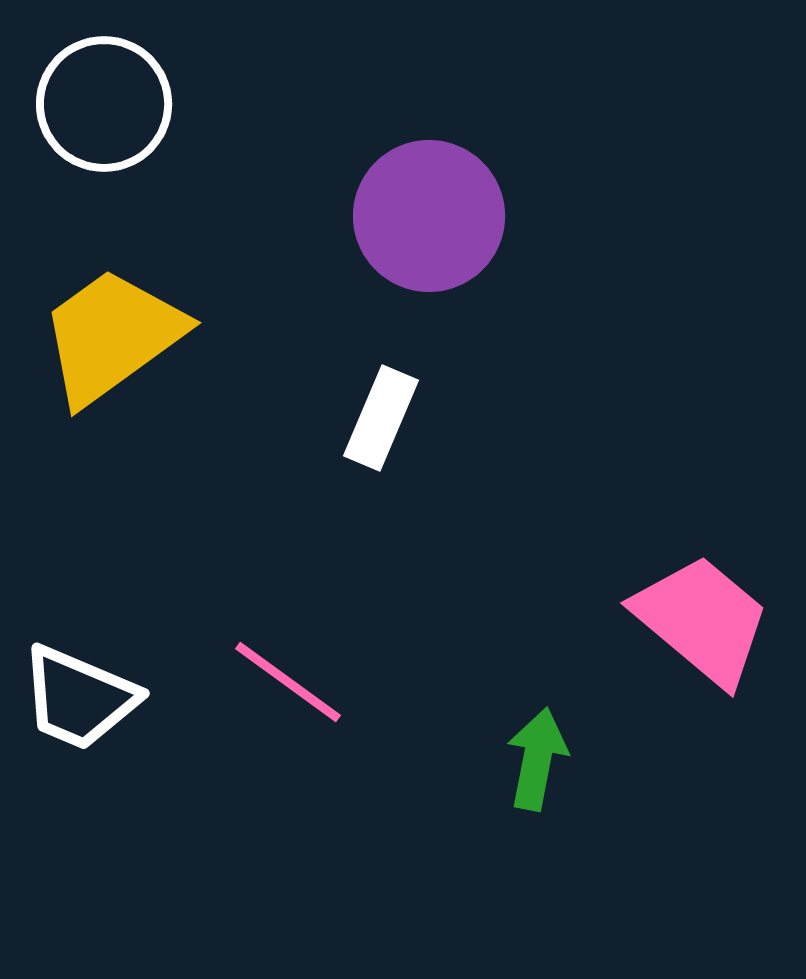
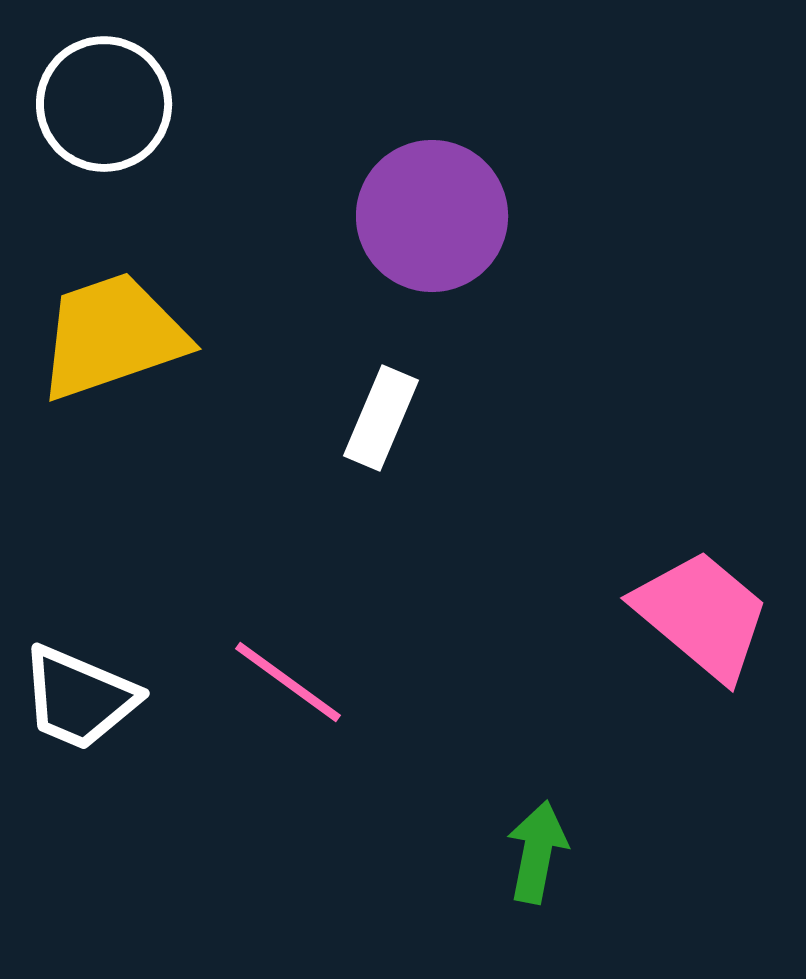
purple circle: moved 3 px right
yellow trapezoid: rotated 17 degrees clockwise
pink trapezoid: moved 5 px up
green arrow: moved 93 px down
